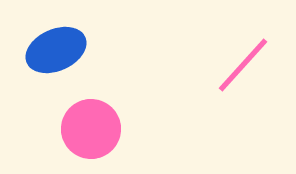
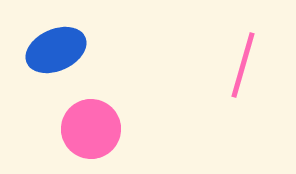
pink line: rotated 26 degrees counterclockwise
